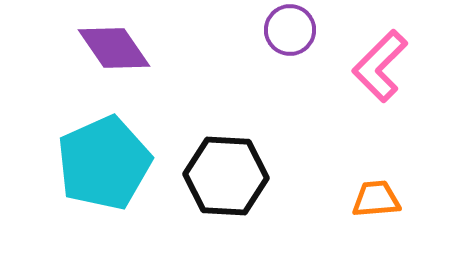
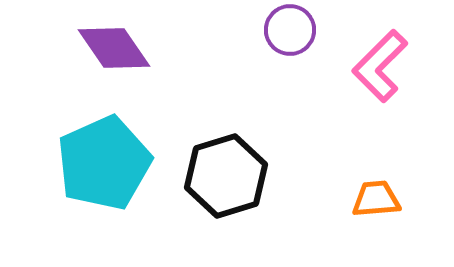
black hexagon: rotated 20 degrees counterclockwise
